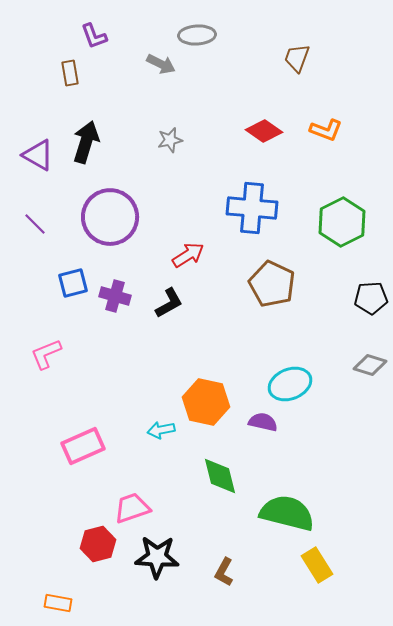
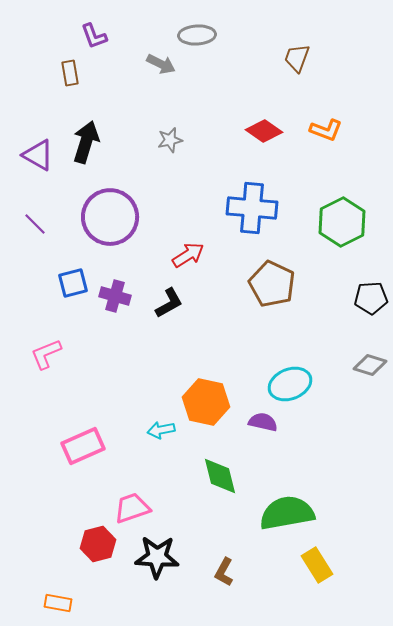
green semicircle: rotated 24 degrees counterclockwise
